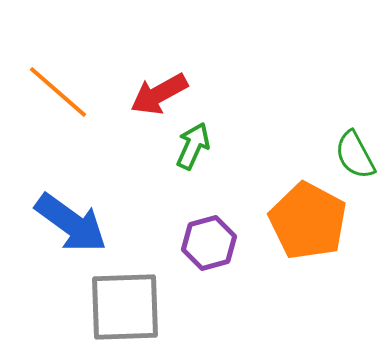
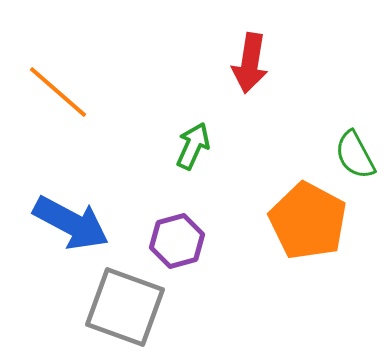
red arrow: moved 91 px right, 31 px up; rotated 52 degrees counterclockwise
blue arrow: rotated 8 degrees counterclockwise
purple hexagon: moved 32 px left, 2 px up
gray square: rotated 22 degrees clockwise
